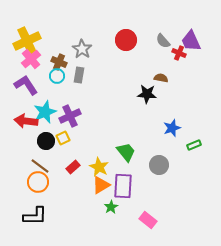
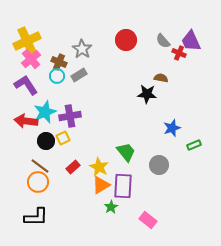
gray rectangle: rotated 49 degrees clockwise
purple cross: rotated 15 degrees clockwise
black L-shape: moved 1 px right, 1 px down
